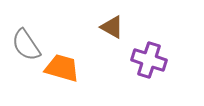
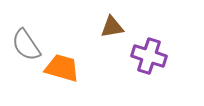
brown triangle: rotated 40 degrees counterclockwise
purple cross: moved 4 px up
